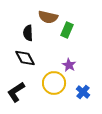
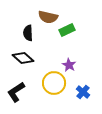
green rectangle: rotated 42 degrees clockwise
black diamond: moved 2 px left; rotated 20 degrees counterclockwise
